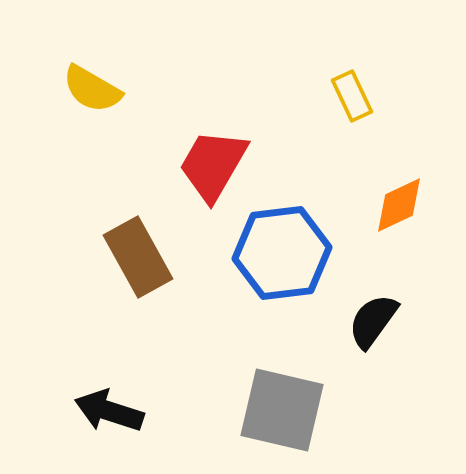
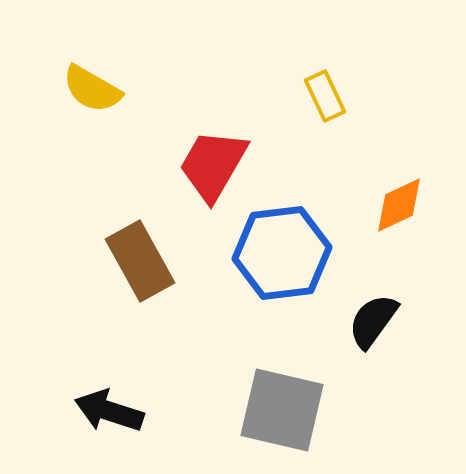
yellow rectangle: moved 27 px left
brown rectangle: moved 2 px right, 4 px down
